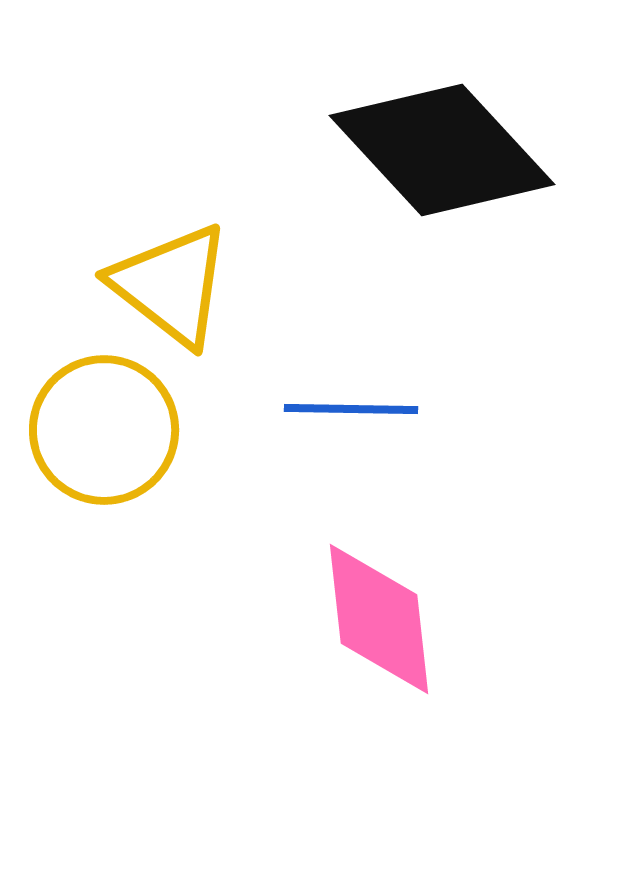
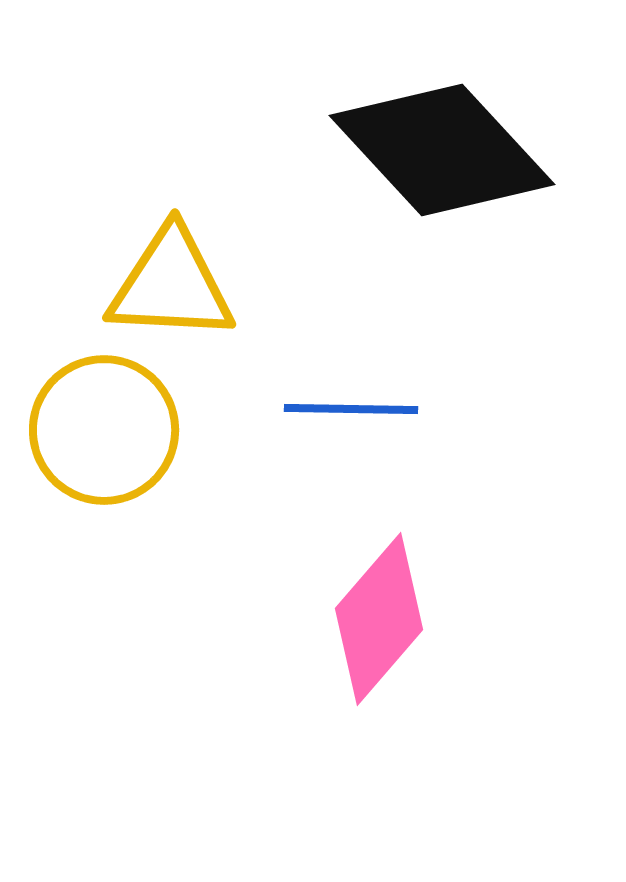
yellow triangle: rotated 35 degrees counterclockwise
pink diamond: rotated 47 degrees clockwise
